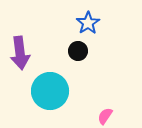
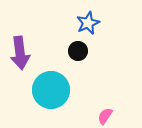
blue star: rotated 10 degrees clockwise
cyan circle: moved 1 px right, 1 px up
